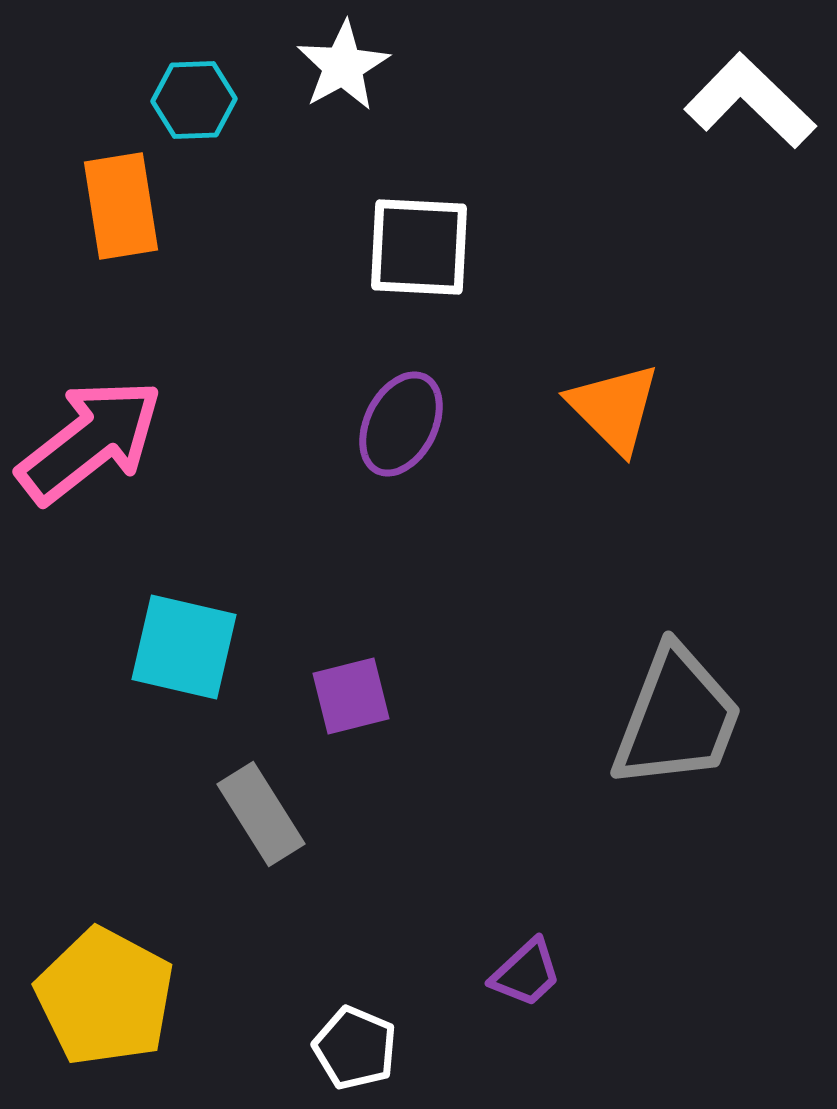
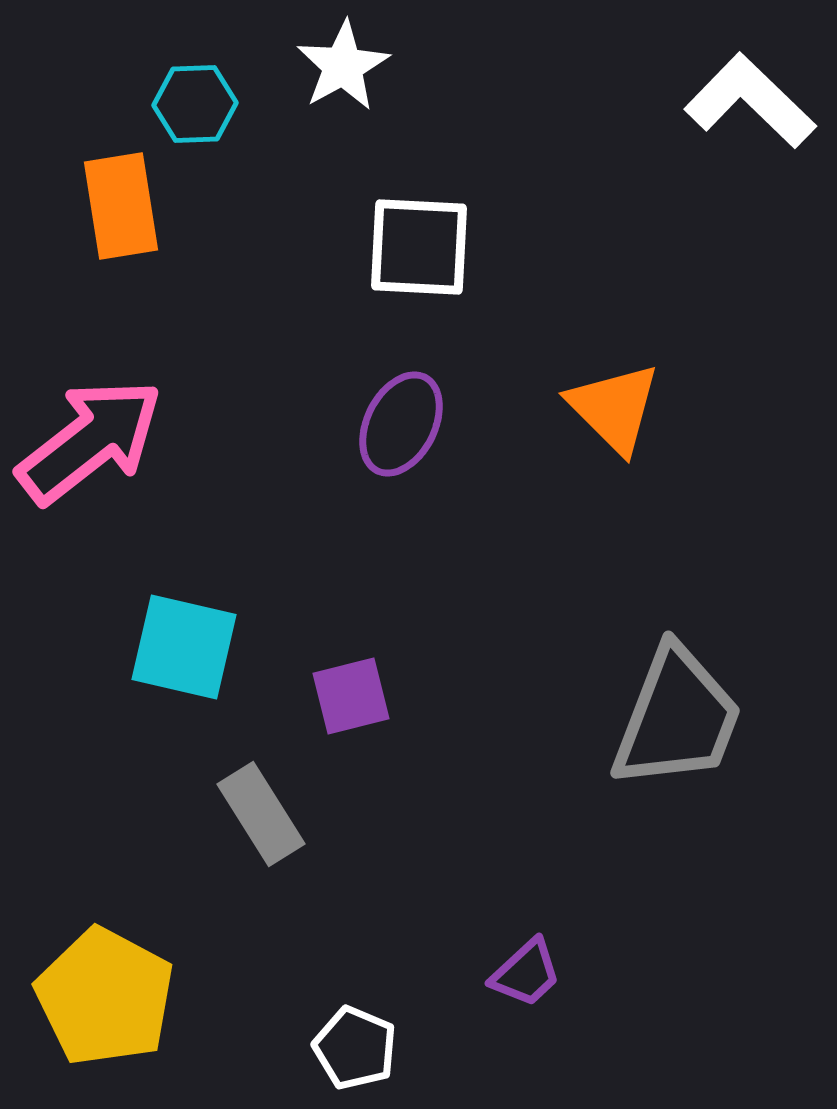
cyan hexagon: moved 1 px right, 4 px down
